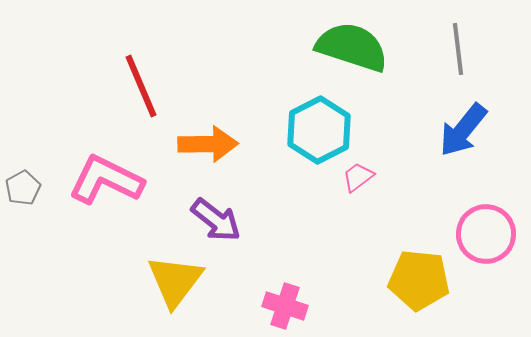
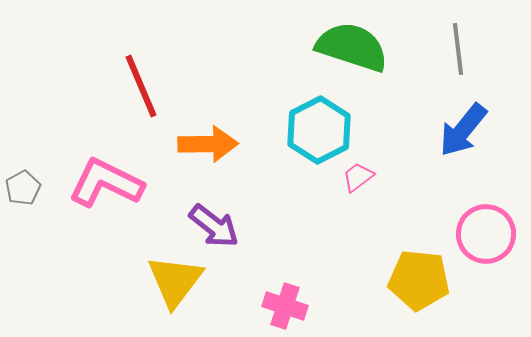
pink L-shape: moved 3 px down
purple arrow: moved 2 px left, 6 px down
